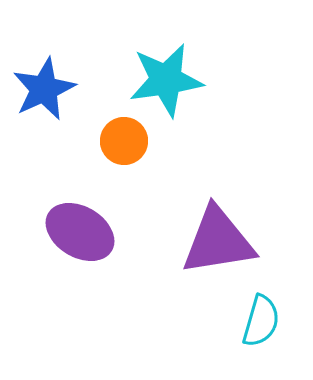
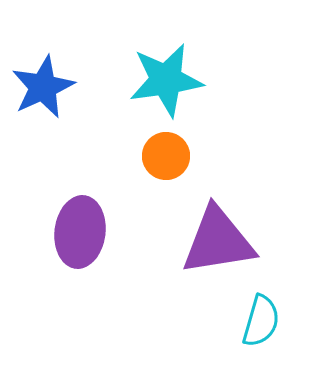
blue star: moved 1 px left, 2 px up
orange circle: moved 42 px right, 15 px down
purple ellipse: rotated 66 degrees clockwise
